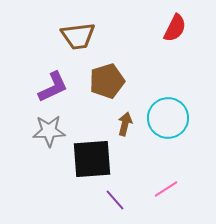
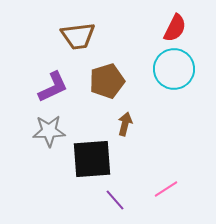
cyan circle: moved 6 px right, 49 px up
